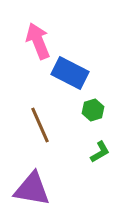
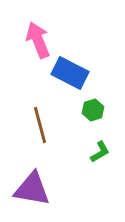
pink arrow: moved 1 px up
brown line: rotated 9 degrees clockwise
